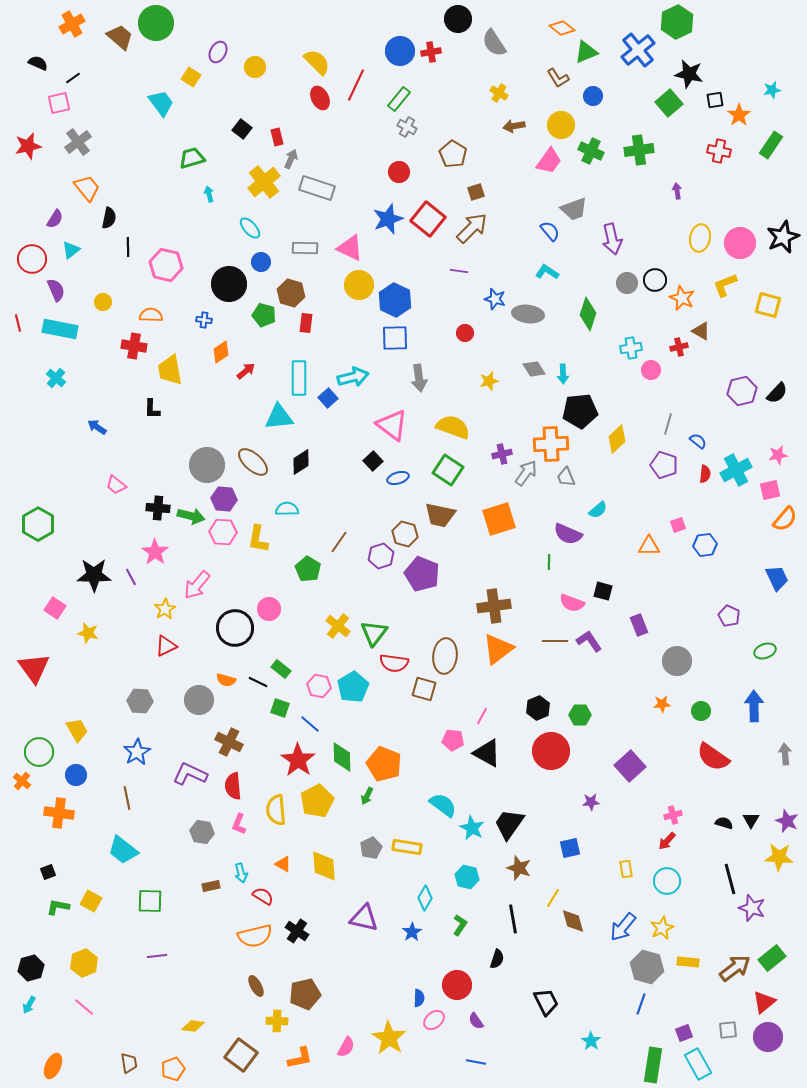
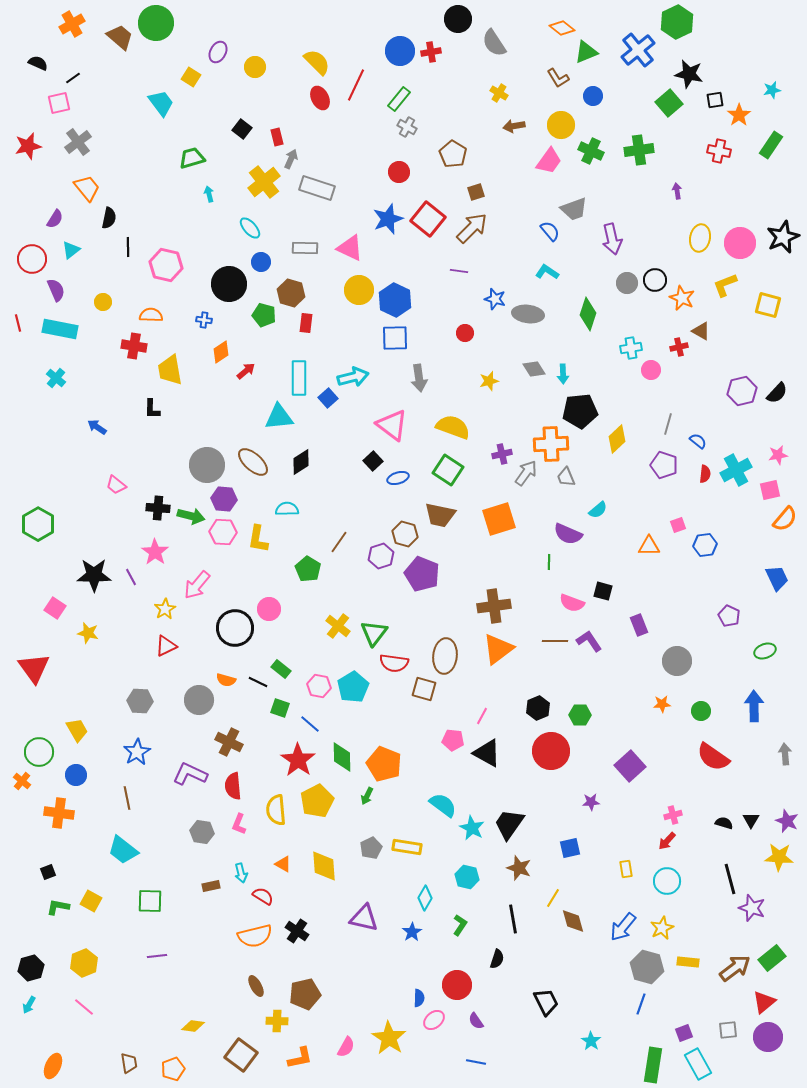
yellow circle at (359, 285): moved 5 px down
